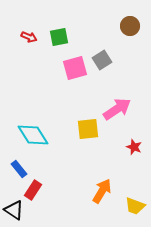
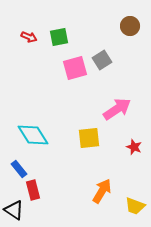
yellow square: moved 1 px right, 9 px down
red rectangle: rotated 48 degrees counterclockwise
